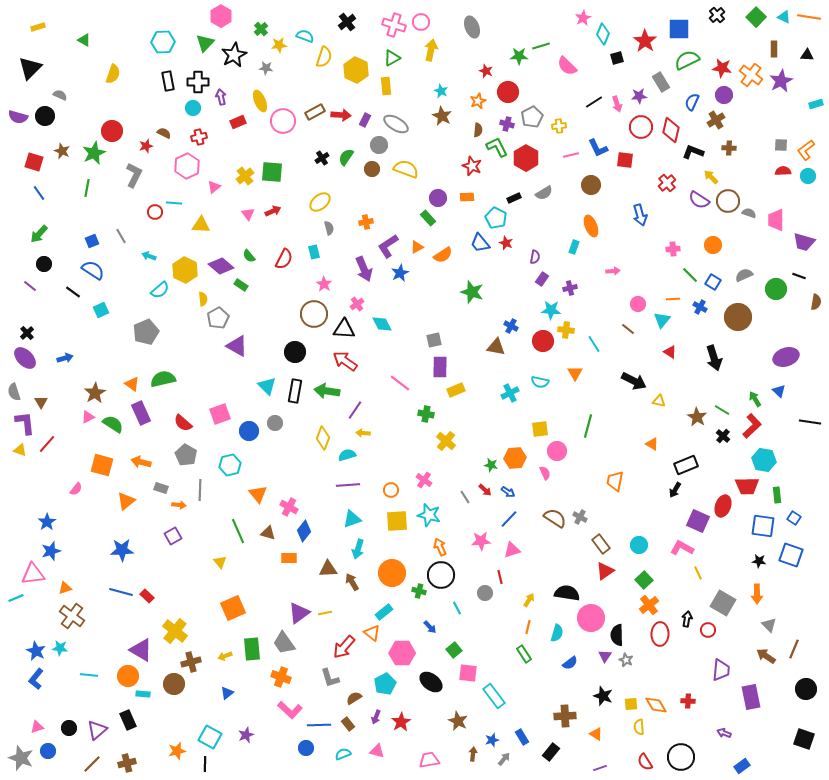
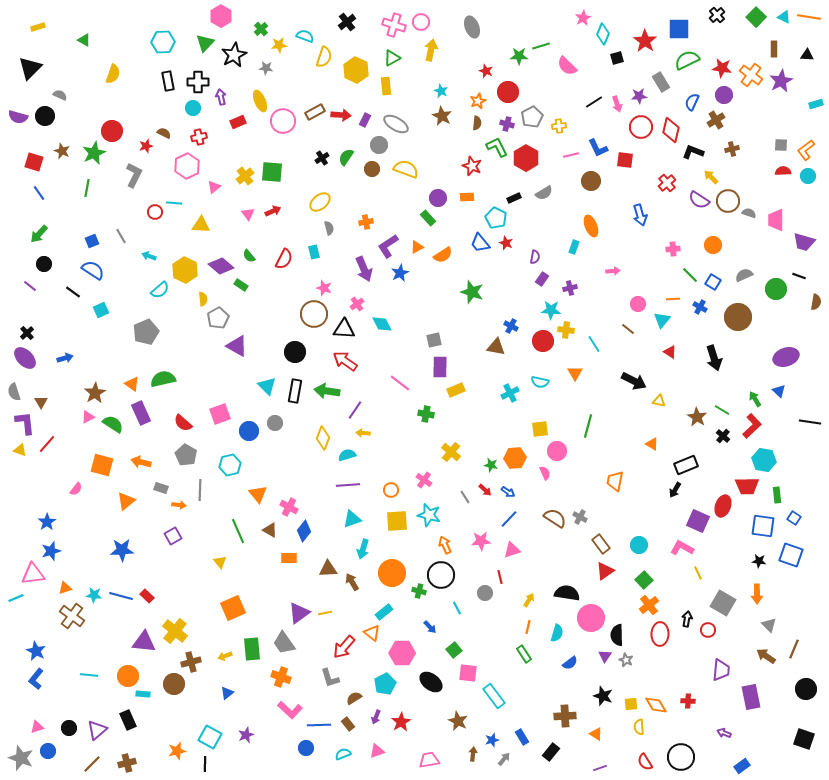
brown semicircle at (478, 130): moved 1 px left, 7 px up
brown cross at (729, 148): moved 3 px right, 1 px down; rotated 16 degrees counterclockwise
brown circle at (591, 185): moved 4 px up
pink star at (324, 284): moved 4 px down; rotated 14 degrees counterclockwise
yellow cross at (446, 441): moved 5 px right, 11 px down
brown triangle at (268, 533): moved 2 px right, 3 px up; rotated 14 degrees clockwise
orange arrow at (440, 547): moved 5 px right, 2 px up
cyan arrow at (358, 549): moved 5 px right
blue line at (121, 592): moved 4 px down
cyan star at (60, 648): moved 34 px right, 53 px up
purple triangle at (141, 650): moved 3 px right, 8 px up; rotated 25 degrees counterclockwise
pink triangle at (377, 751): rotated 35 degrees counterclockwise
